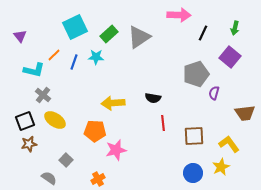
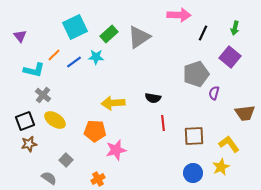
blue line: rotated 35 degrees clockwise
